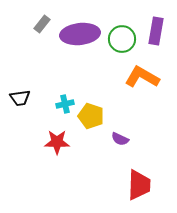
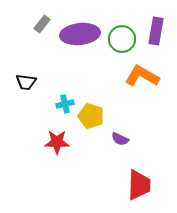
orange L-shape: moved 1 px up
black trapezoid: moved 6 px right, 16 px up; rotated 15 degrees clockwise
